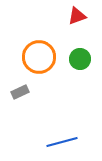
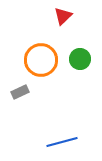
red triangle: moved 14 px left; rotated 24 degrees counterclockwise
orange circle: moved 2 px right, 3 px down
